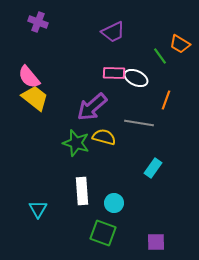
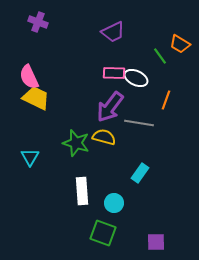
pink semicircle: rotated 15 degrees clockwise
yellow trapezoid: moved 1 px right; rotated 12 degrees counterclockwise
purple arrow: moved 18 px right; rotated 12 degrees counterclockwise
cyan rectangle: moved 13 px left, 5 px down
cyan triangle: moved 8 px left, 52 px up
